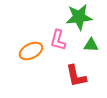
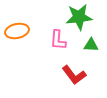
pink L-shape: rotated 10 degrees counterclockwise
orange ellipse: moved 14 px left, 20 px up; rotated 15 degrees clockwise
red L-shape: moved 2 px left, 1 px up; rotated 25 degrees counterclockwise
